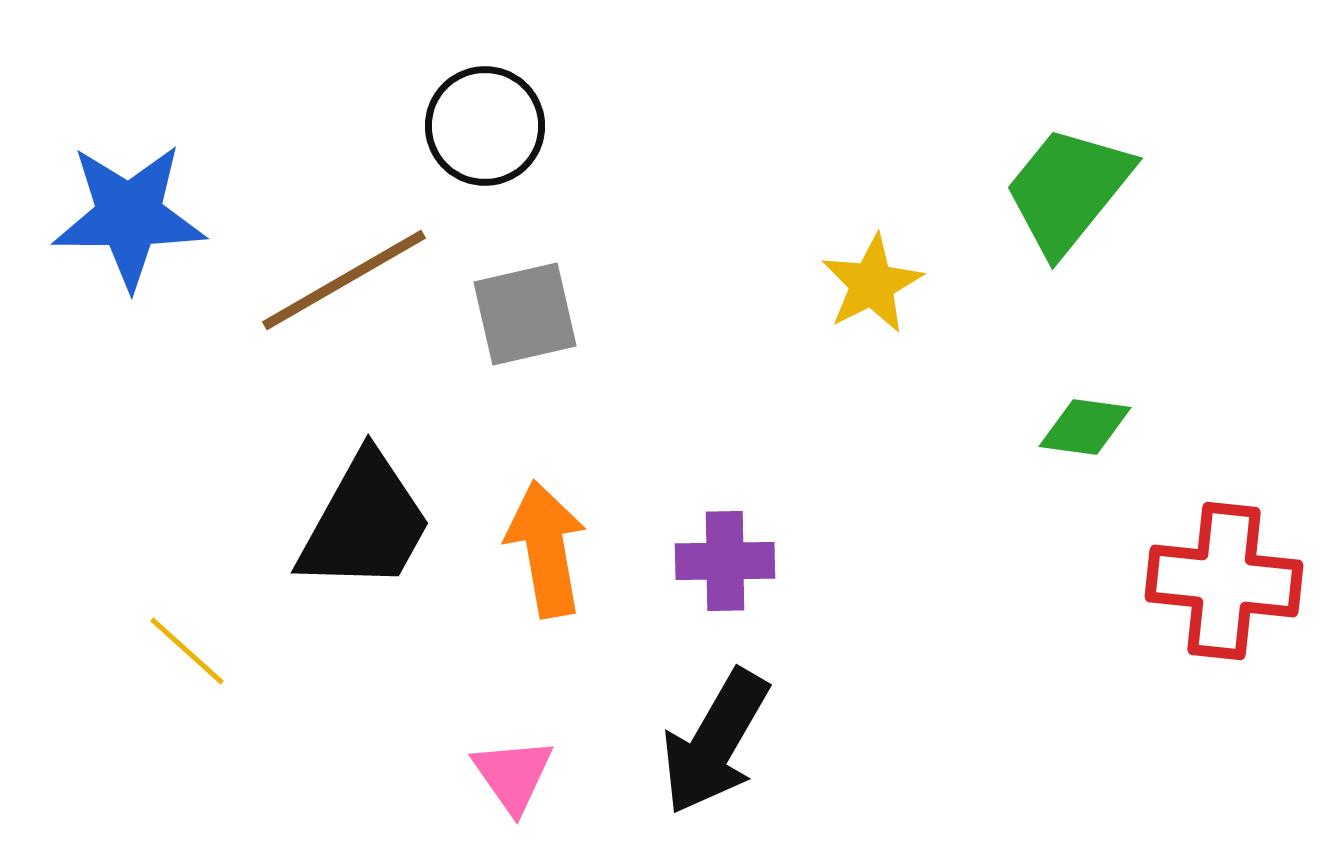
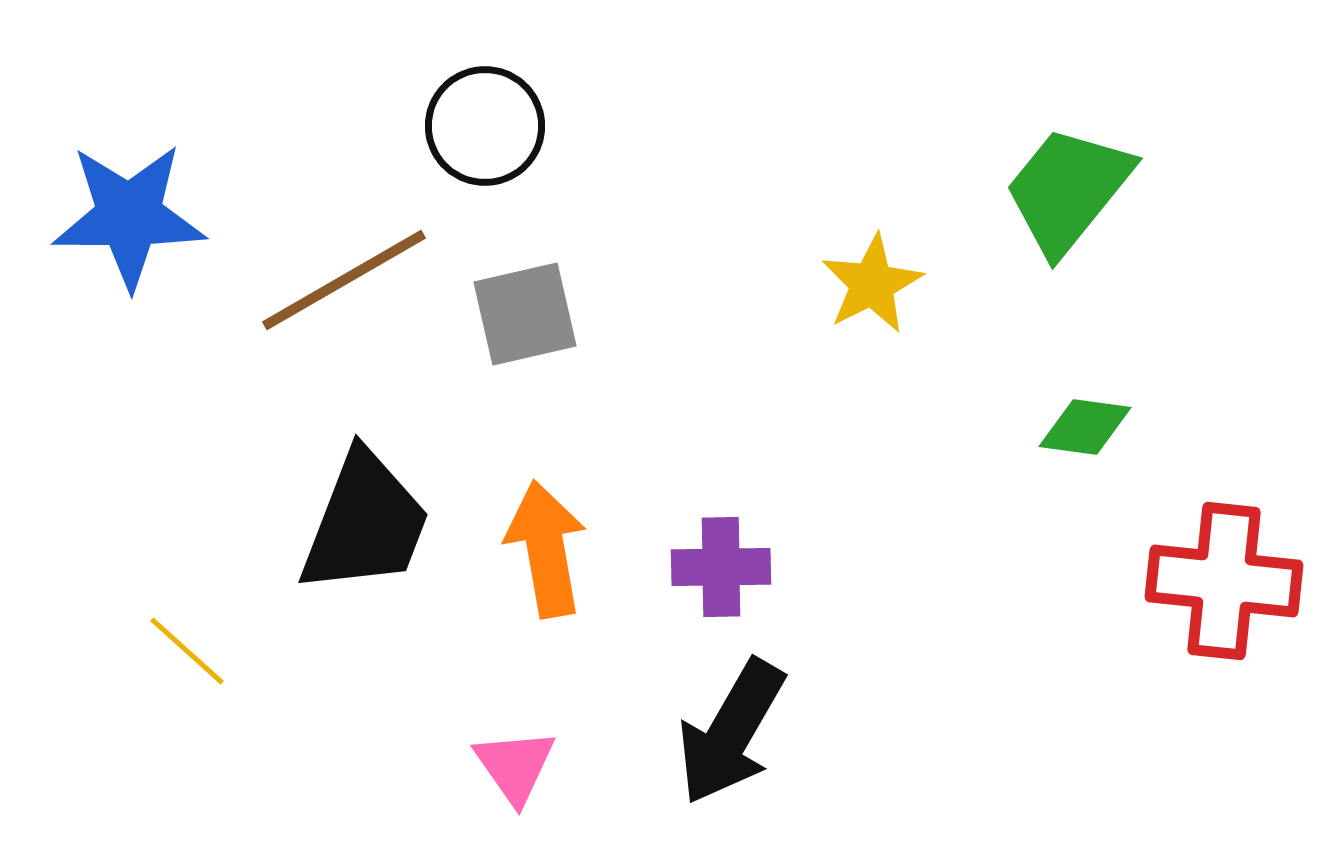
black trapezoid: rotated 8 degrees counterclockwise
purple cross: moved 4 px left, 6 px down
black arrow: moved 16 px right, 10 px up
pink triangle: moved 2 px right, 9 px up
